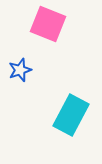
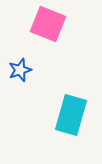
cyan rectangle: rotated 12 degrees counterclockwise
